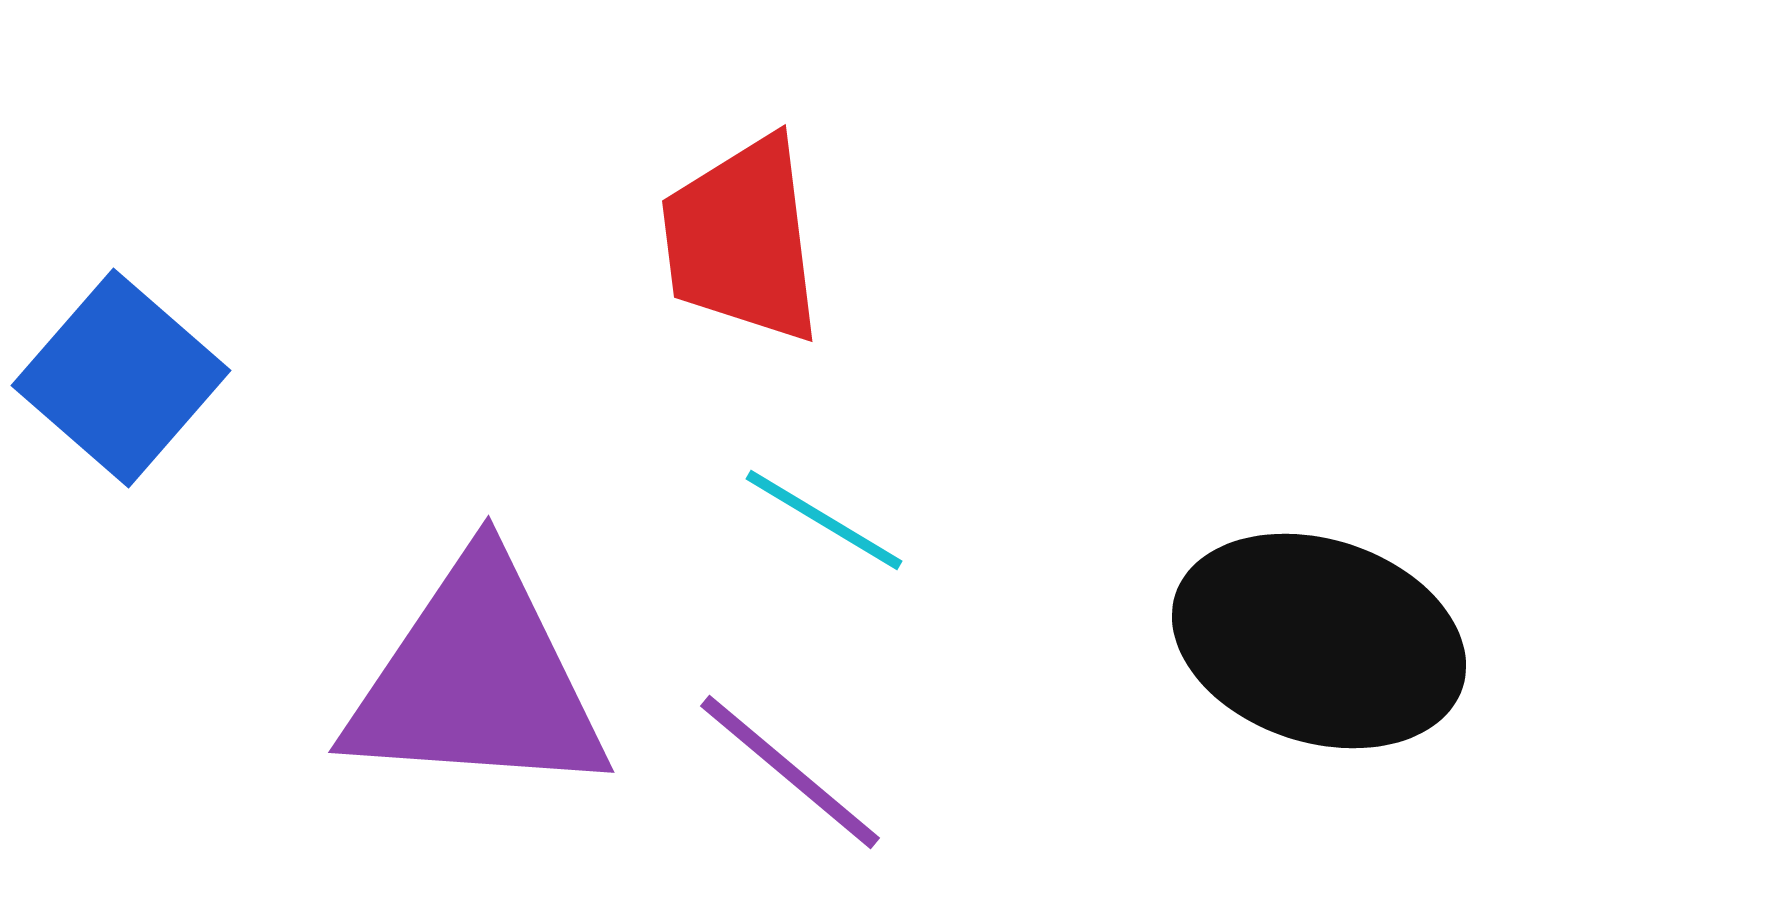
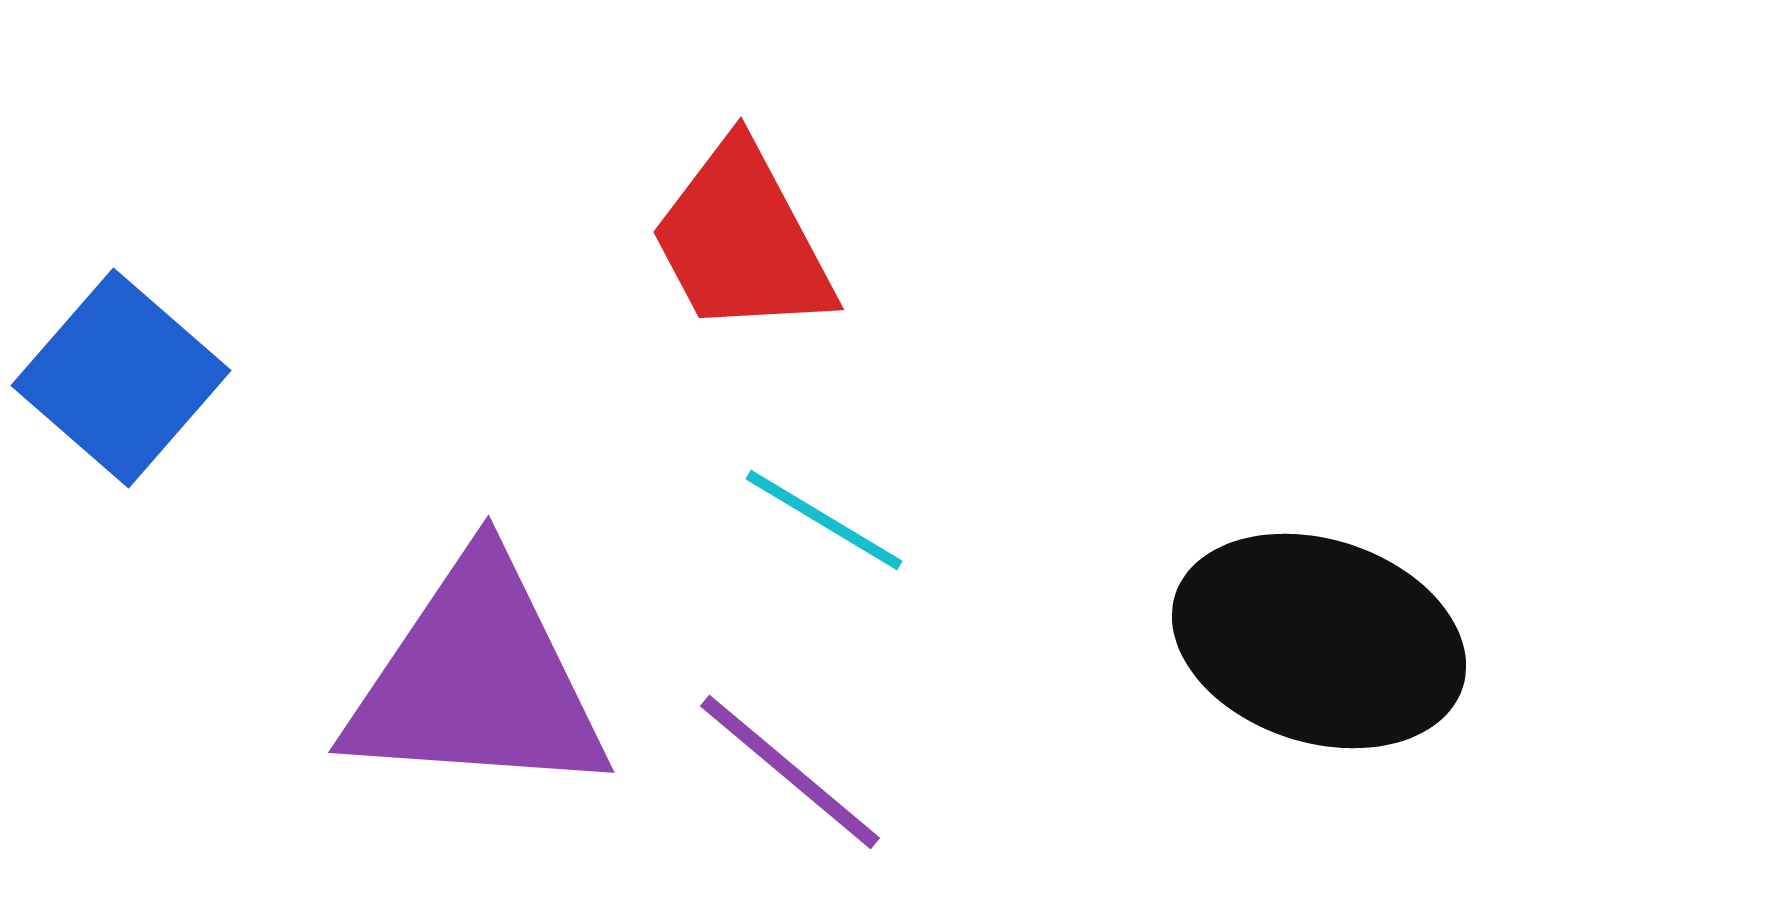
red trapezoid: rotated 21 degrees counterclockwise
